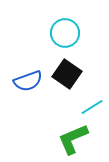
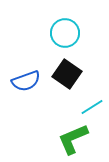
blue semicircle: moved 2 px left
